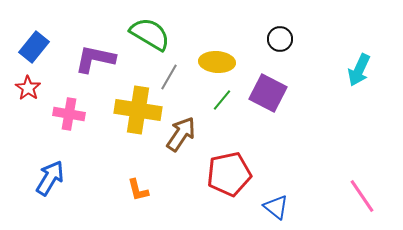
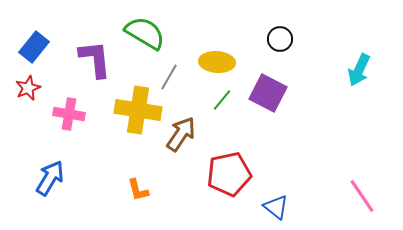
green semicircle: moved 5 px left, 1 px up
purple L-shape: rotated 72 degrees clockwise
red star: rotated 15 degrees clockwise
